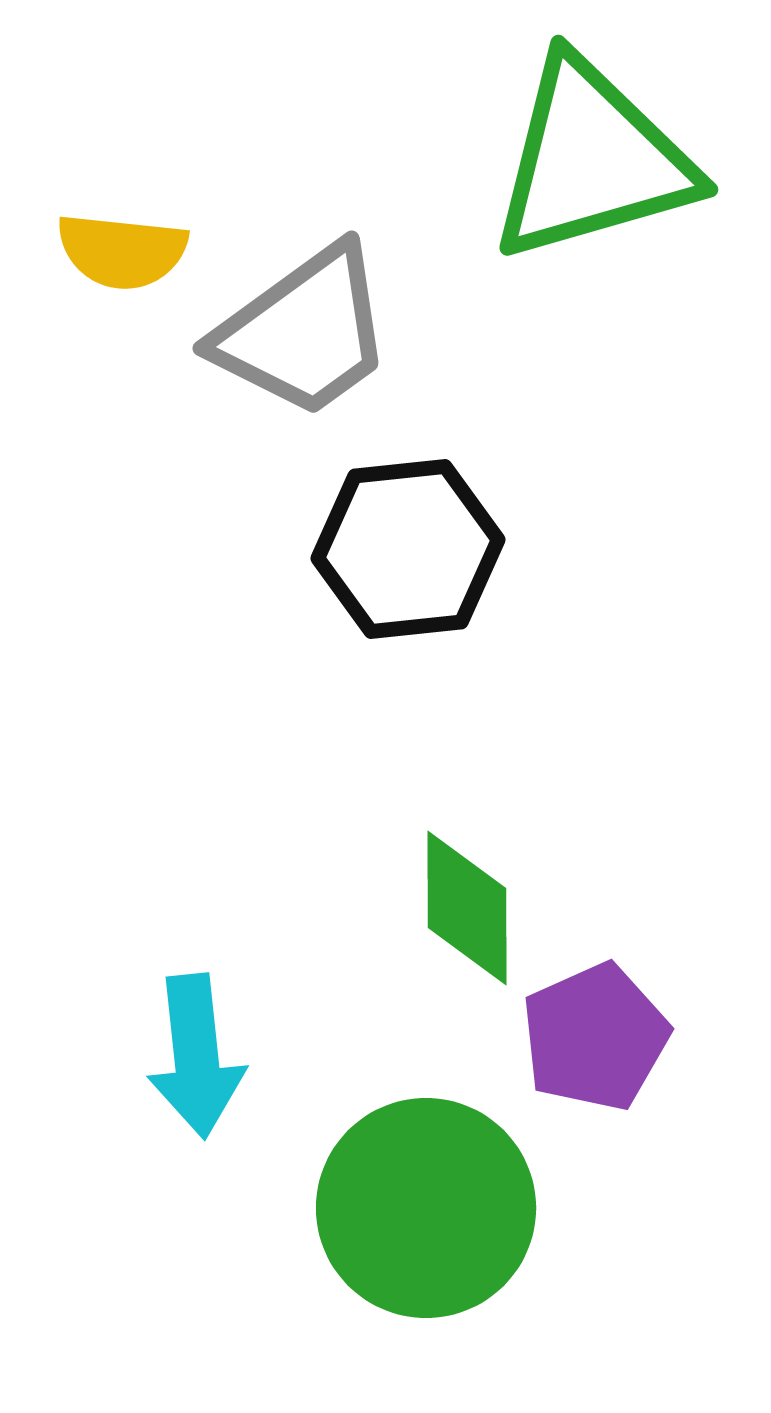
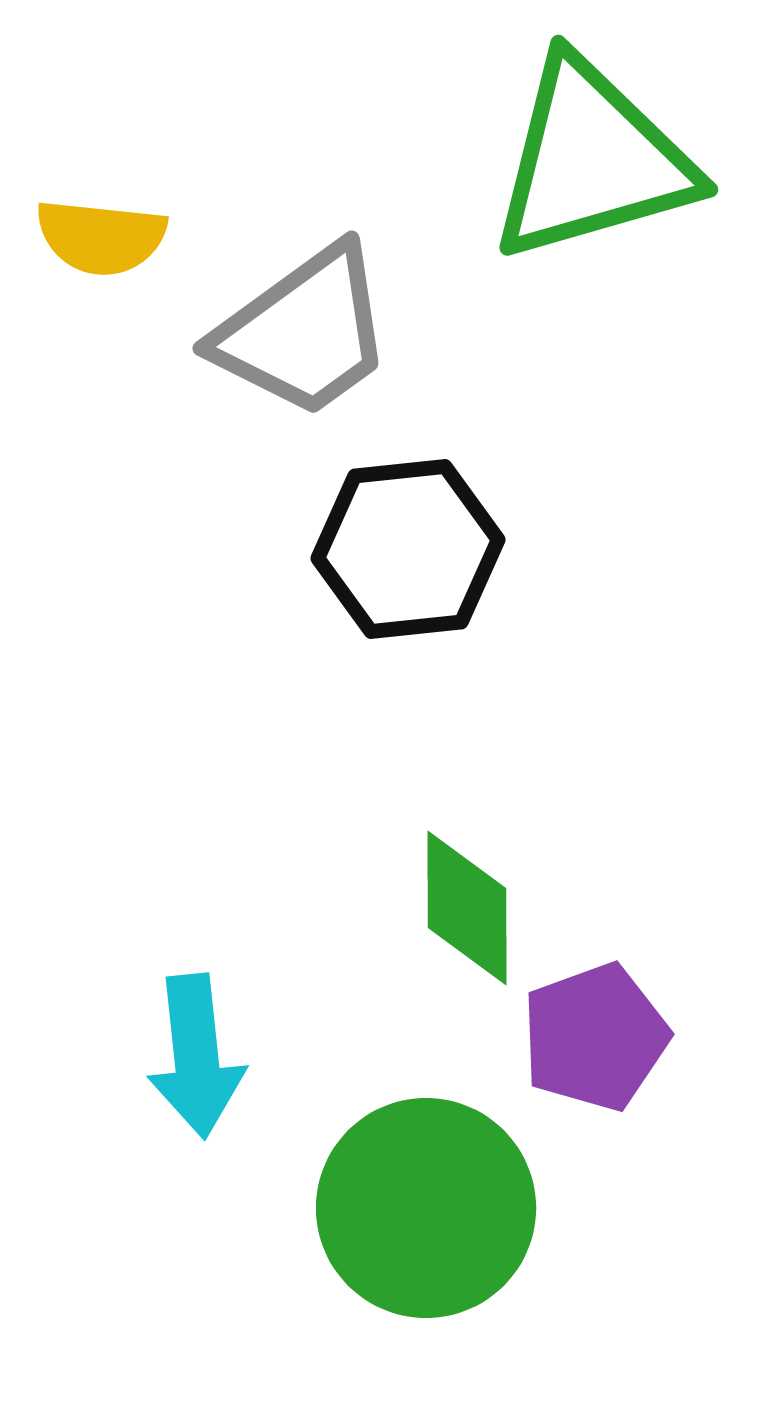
yellow semicircle: moved 21 px left, 14 px up
purple pentagon: rotated 4 degrees clockwise
